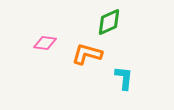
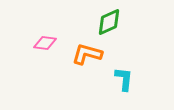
cyan L-shape: moved 1 px down
